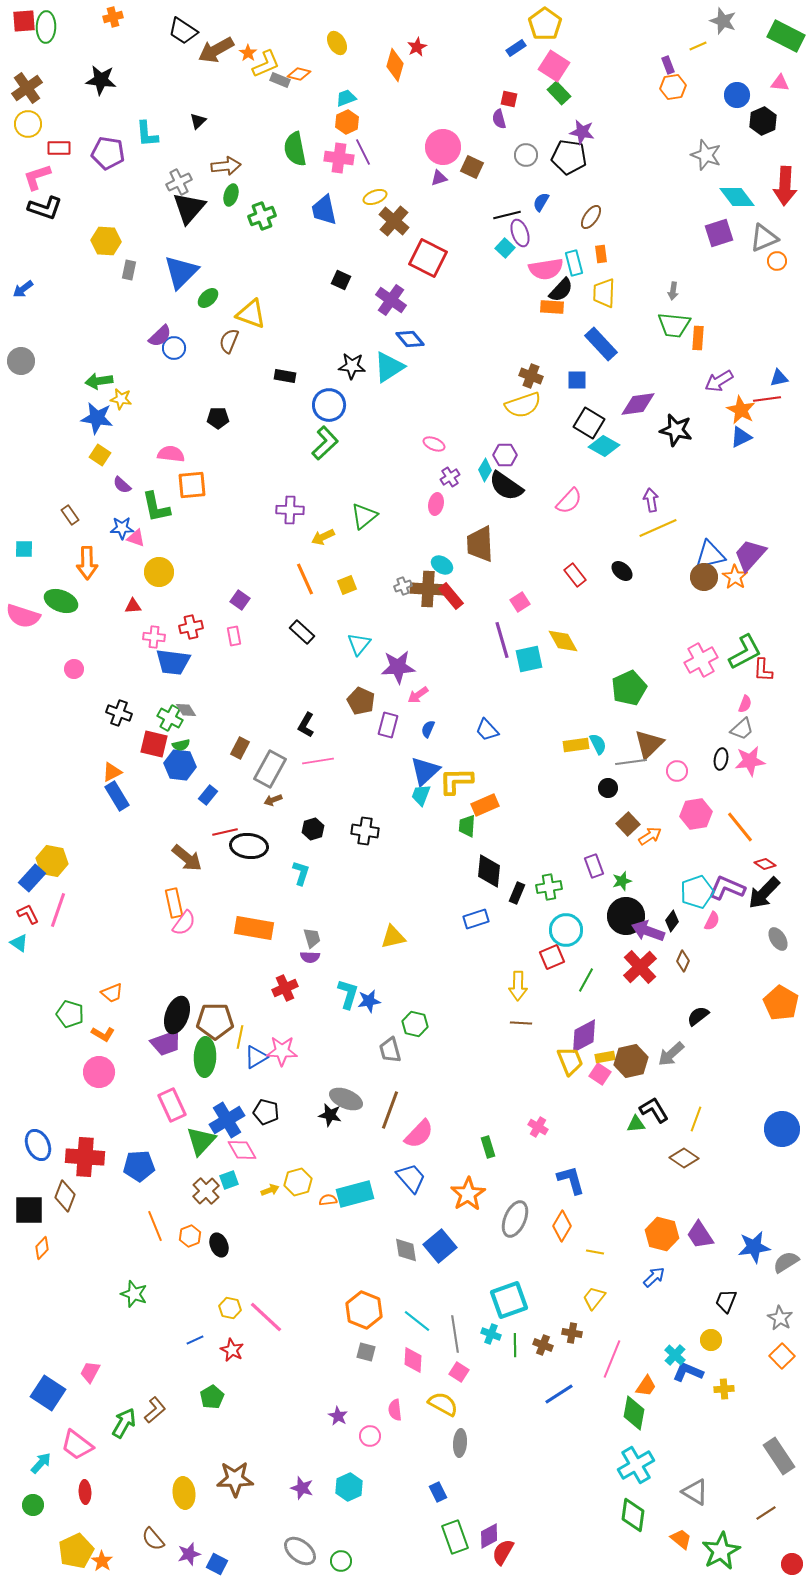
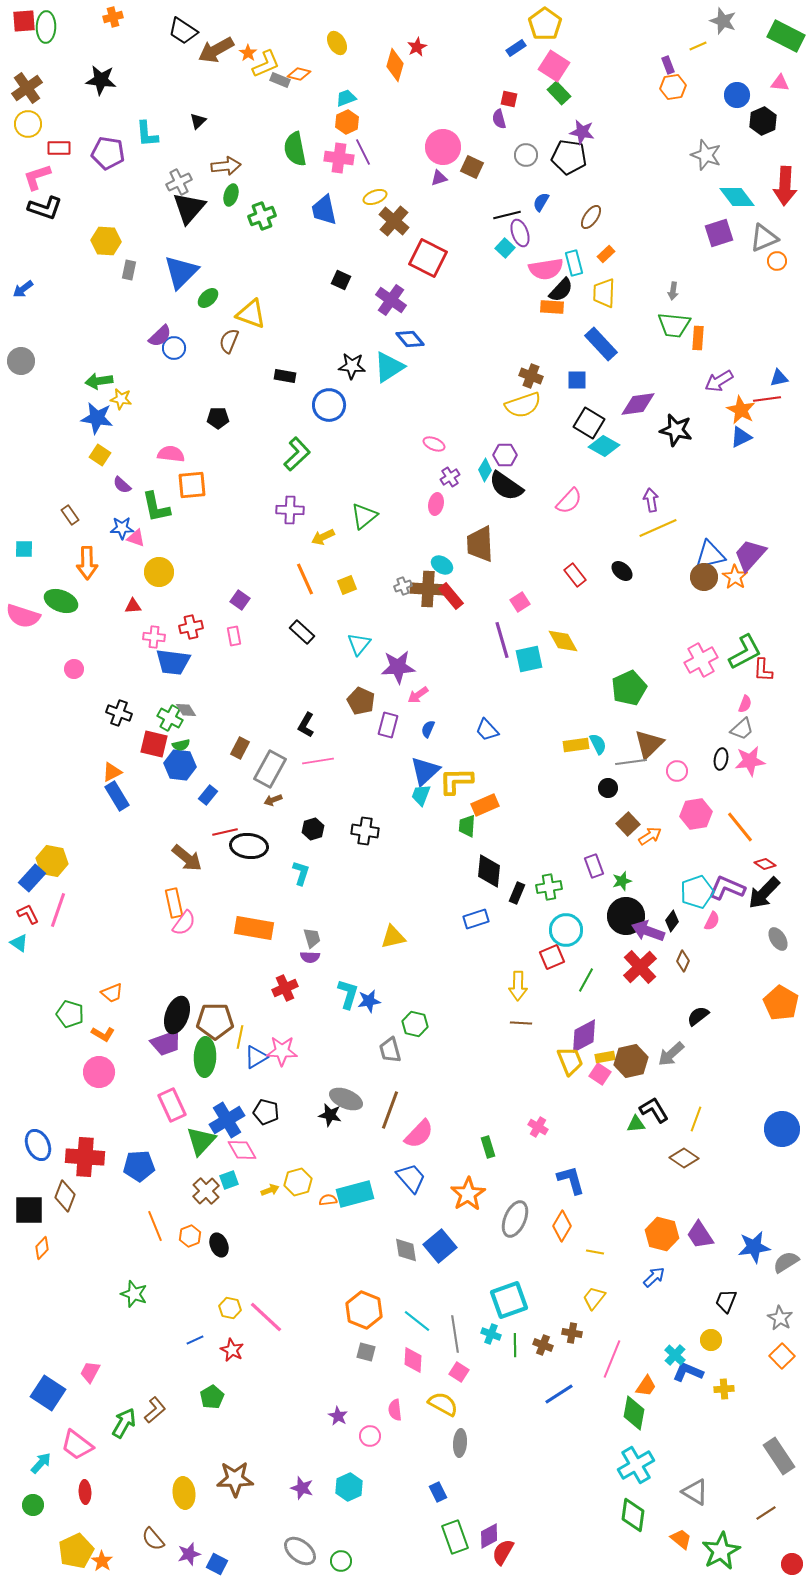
orange rectangle at (601, 254): moved 5 px right; rotated 54 degrees clockwise
green L-shape at (325, 443): moved 28 px left, 11 px down
